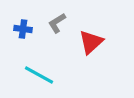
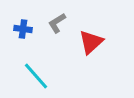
cyan line: moved 3 px left, 1 px down; rotated 20 degrees clockwise
